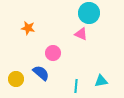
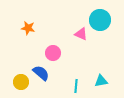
cyan circle: moved 11 px right, 7 px down
yellow circle: moved 5 px right, 3 px down
